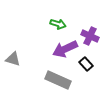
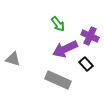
green arrow: rotated 35 degrees clockwise
